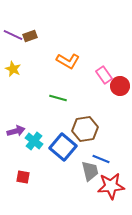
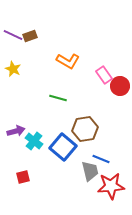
red square: rotated 24 degrees counterclockwise
